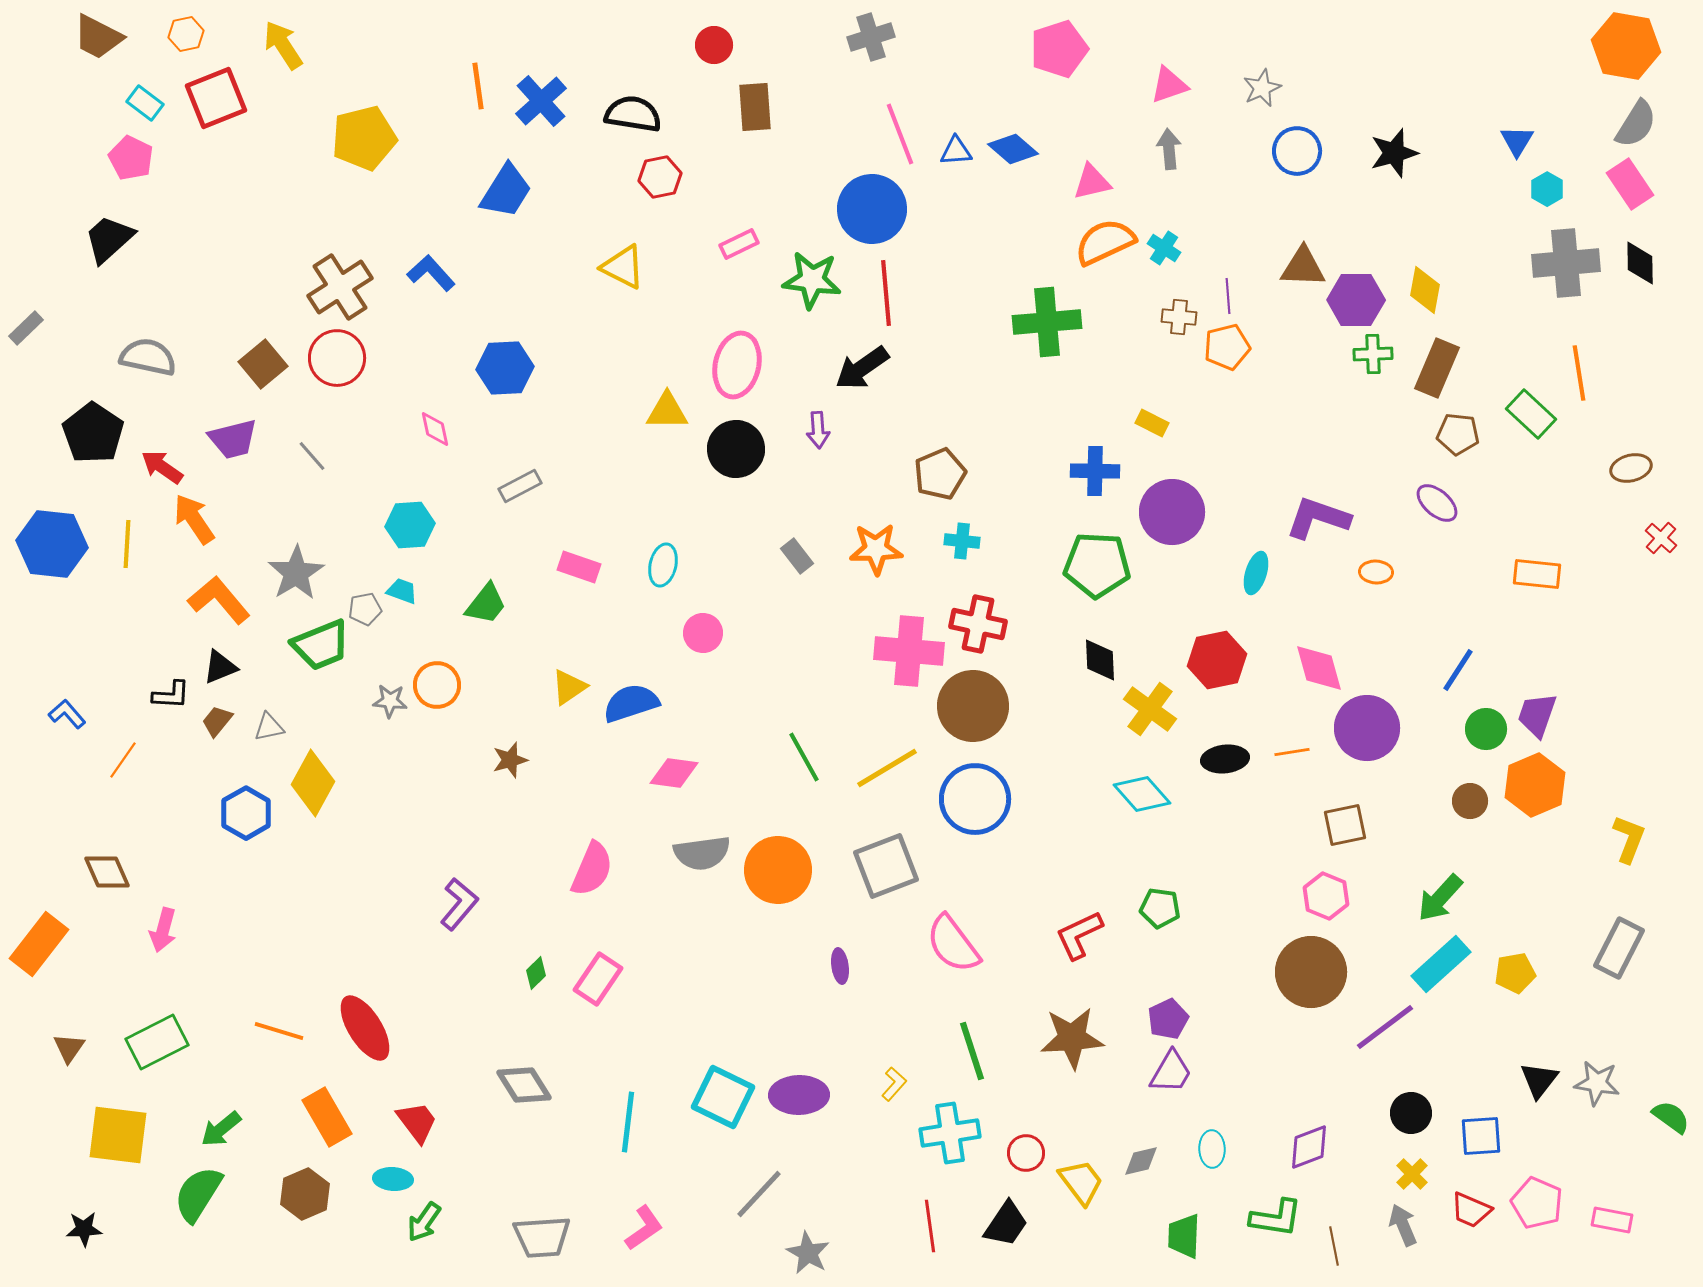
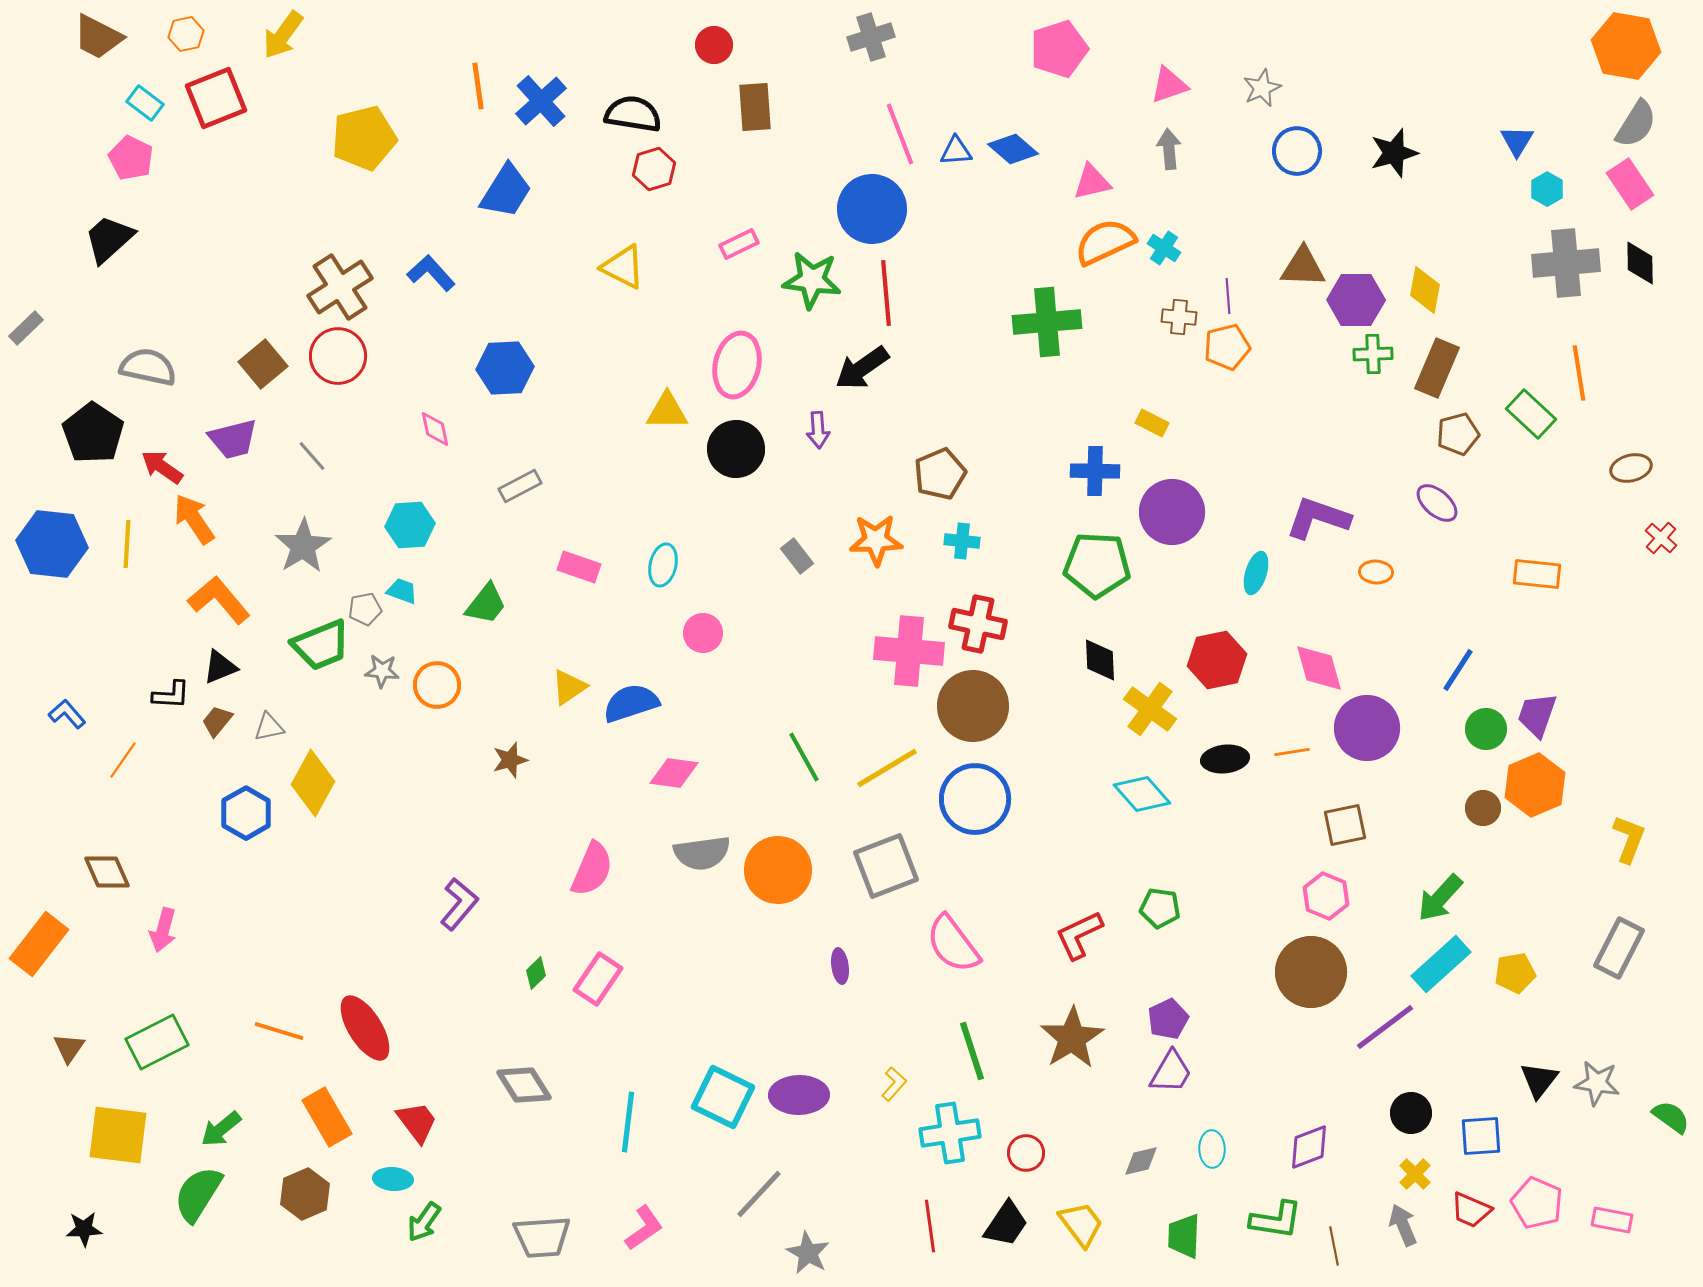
yellow arrow at (283, 45): moved 10 px up; rotated 111 degrees counterclockwise
red hexagon at (660, 177): moved 6 px left, 8 px up; rotated 6 degrees counterclockwise
gray semicircle at (148, 357): moved 10 px down
red circle at (337, 358): moved 1 px right, 2 px up
brown pentagon at (1458, 434): rotated 21 degrees counterclockwise
orange star at (876, 549): moved 9 px up
gray star at (296, 573): moved 7 px right, 27 px up
gray star at (390, 701): moved 8 px left, 30 px up
brown circle at (1470, 801): moved 13 px right, 7 px down
brown star at (1072, 1038): rotated 28 degrees counterclockwise
yellow cross at (1412, 1174): moved 3 px right
yellow trapezoid at (1081, 1182): moved 42 px down
green L-shape at (1276, 1218): moved 2 px down
